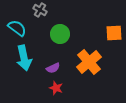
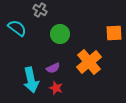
cyan arrow: moved 7 px right, 22 px down
